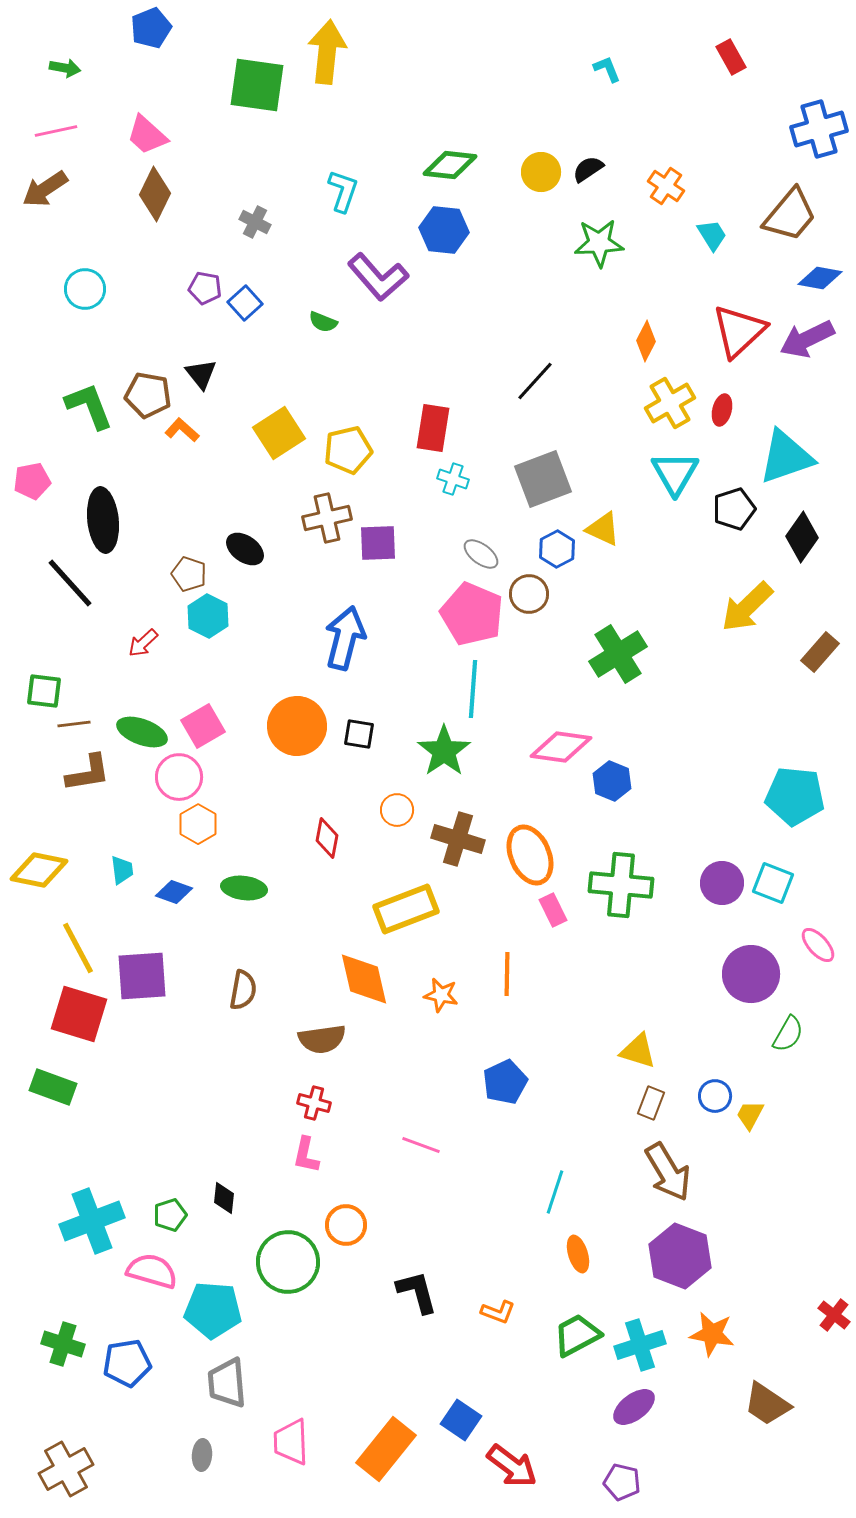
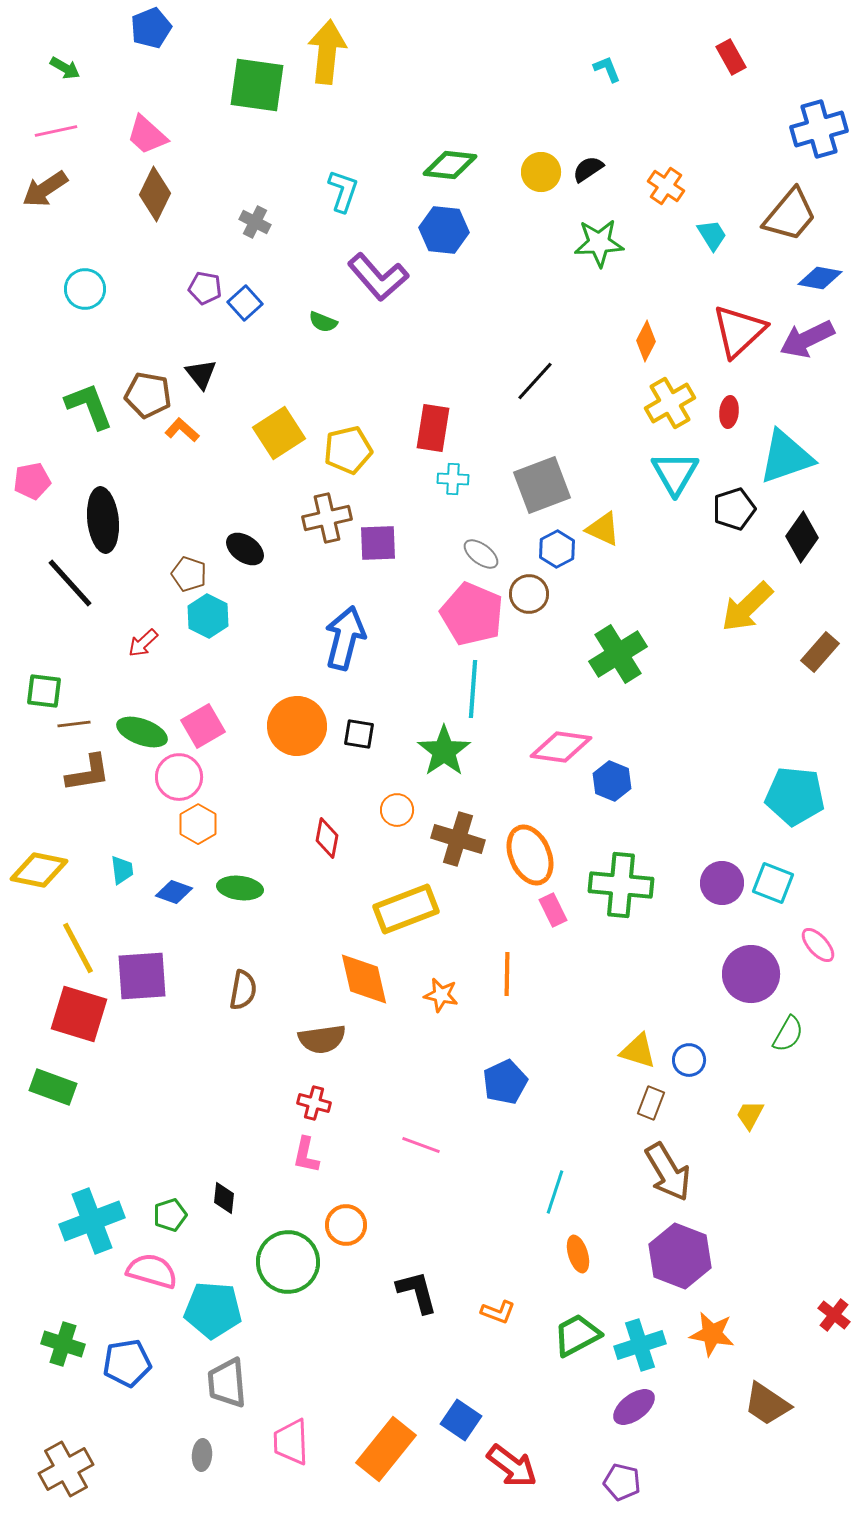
green arrow at (65, 68): rotated 20 degrees clockwise
red ellipse at (722, 410): moved 7 px right, 2 px down; rotated 8 degrees counterclockwise
cyan cross at (453, 479): rotated 16 degrees counterclockwise
gray square at (543, 479): moved 1 px left, 6 px down
green ellipse at (244, 888): moved 4 px left
blue circle at (715, 1096): moved 26 px left, 36 px up
